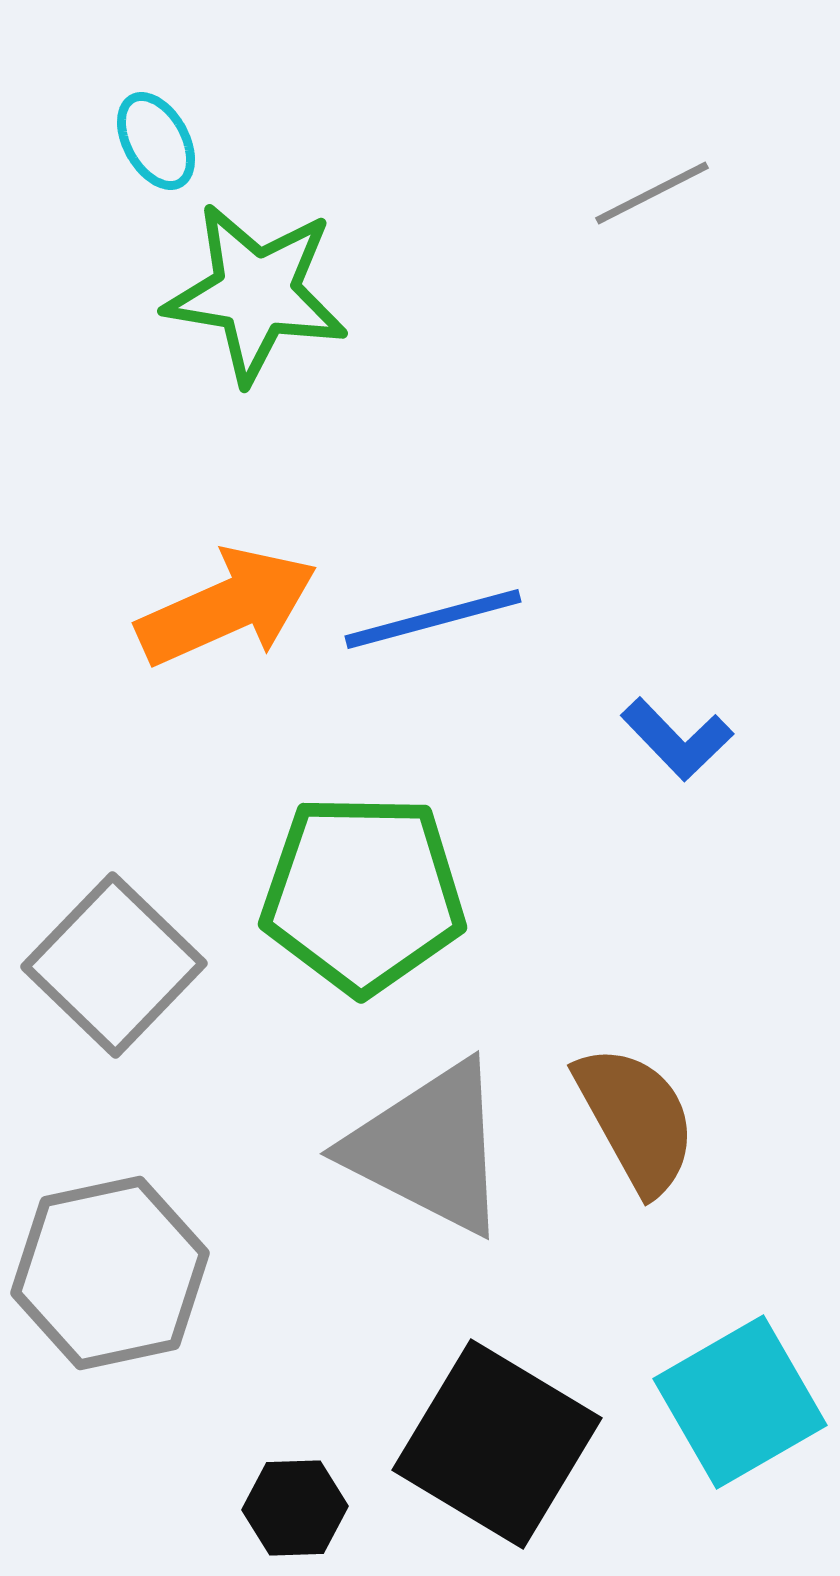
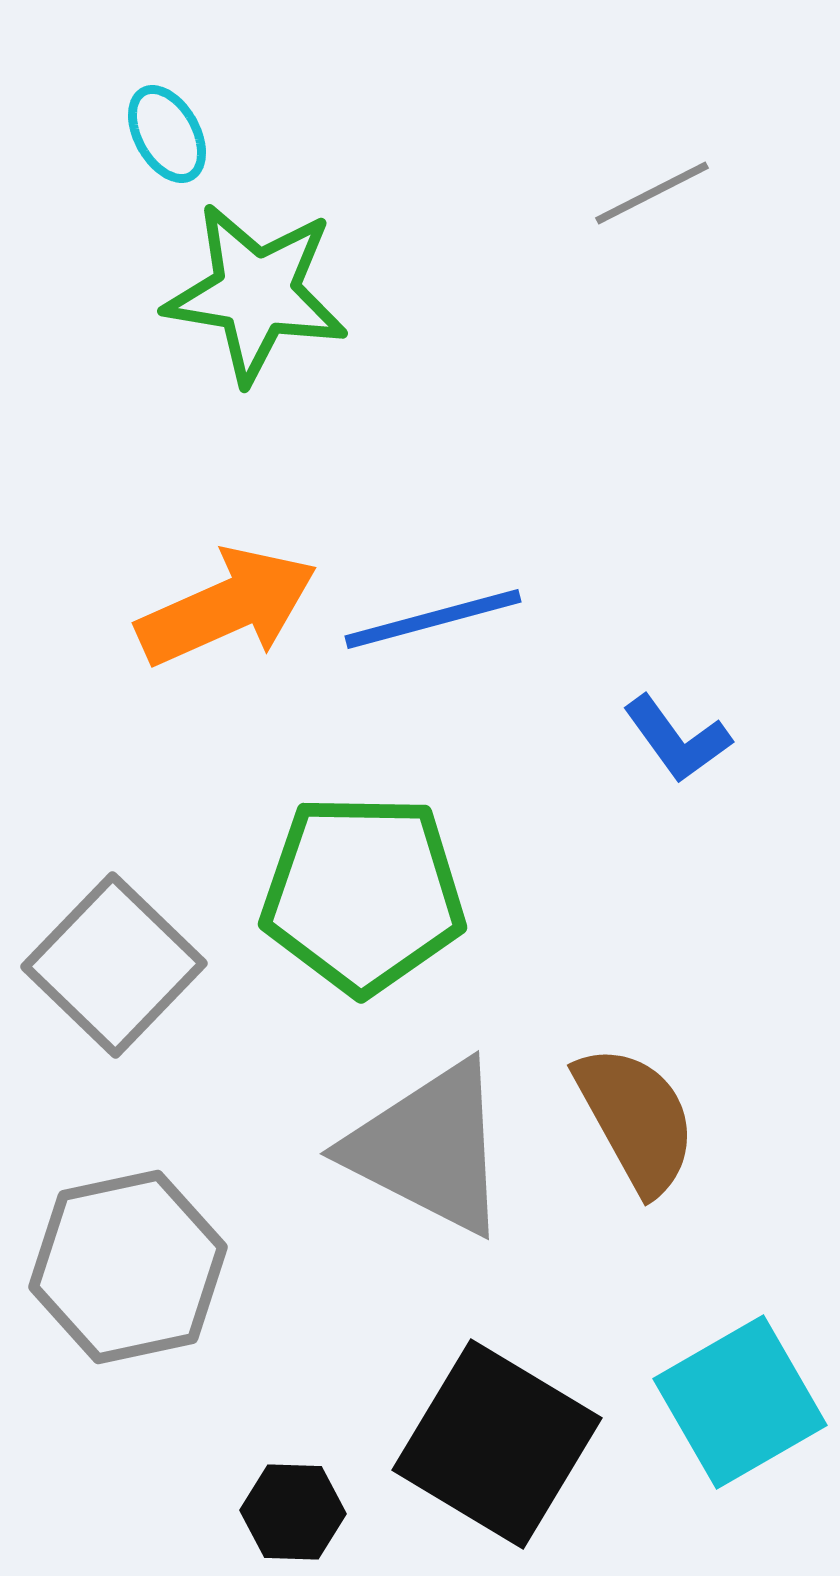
cyan ellipse: moved 11 px right, 7 px up
blue L-shape: rotated 8 degrees clockwise
gray hexagon: moved 18 px right, 6 px up
black hexagon: moved 2 px left, 4 px down; rotated 4 degrees clockwise
